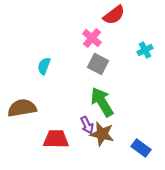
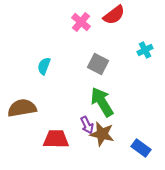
pink cross: moved 11 px left, 16 px up
